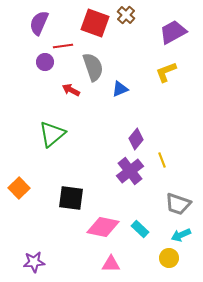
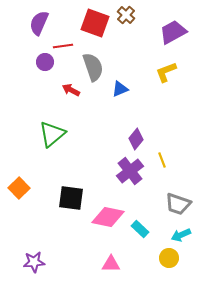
pink diamond: moved 5 px right, 10 px up
